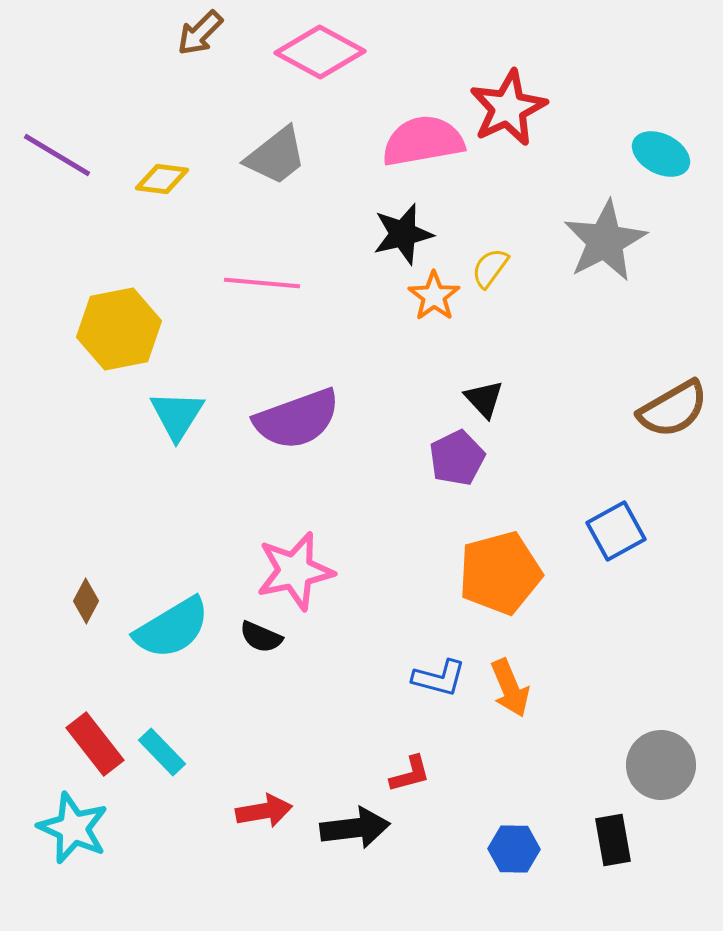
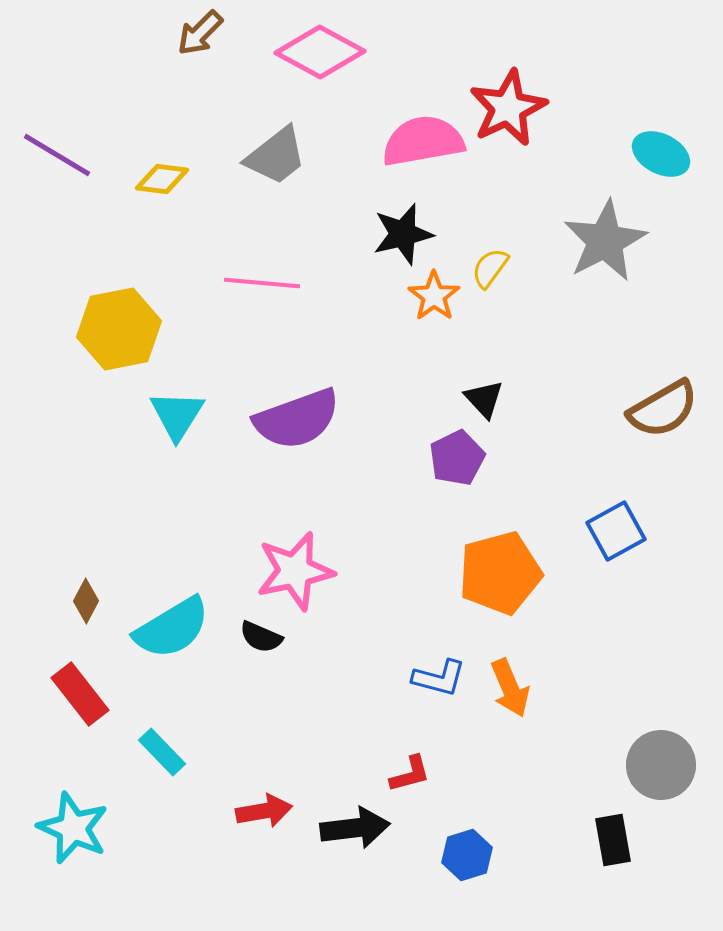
brown semicircle: moved 10 px left
red rectangle: moved 15 px left, 50 px up
blue hexagon: moved 47 px left, 6 px down; rotated 18 degrees counterclockwise
